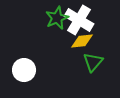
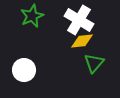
green star: moved 25 px left, 2 px up
green triangle: moved 1 px right, 1 px down
